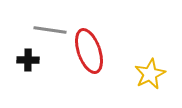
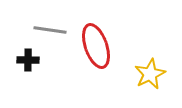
red ellipse: moved 7 px right, 5 px up
